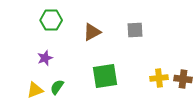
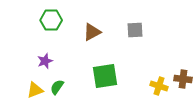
purple star: moved 3 px down
yellow cross: moved 8 px down; rotated 24 degrees clockwise
